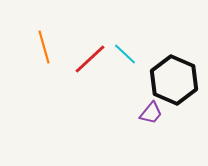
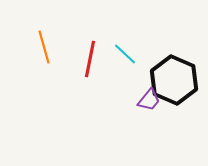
red line: rotated 36 degrees counterclockwise
purple trapezoid: moved 2 px left, 13 px up
